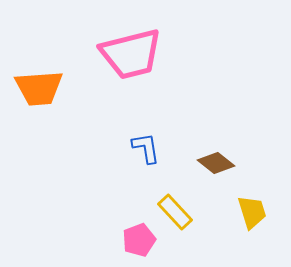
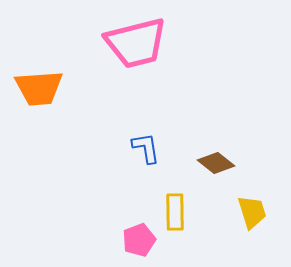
pink trapezoid: moved 5 px right, 11 px up
yellow rectangle: rotated 42 degrees clockwise
